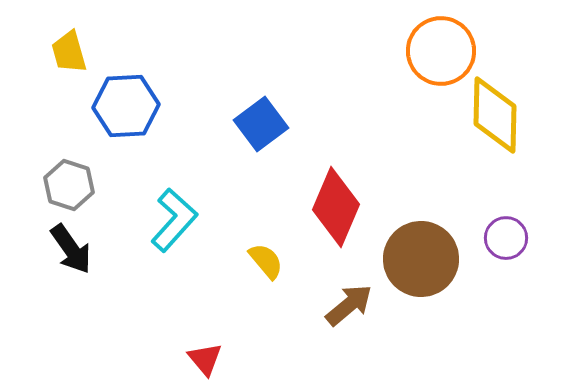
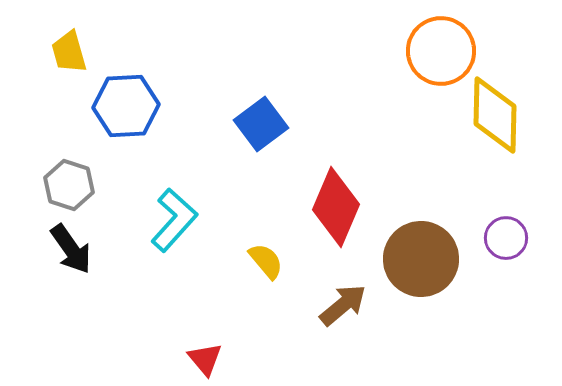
brown arrow: moved 6 px left
